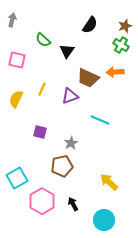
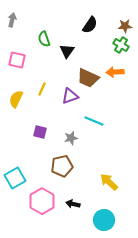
brown star: rotated 16 degrees clockwise
green semicircle: moved 1 px right, 1 px up; rotated 28 degrees clockwise
cyan line: moved 6 px left, 1 px down
gray star: moved 5 px up; rotated 16 degrees clockwise
cyan square: moved 2 px left
black arrow: rotated 48 degrees counterclockwise
